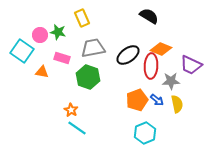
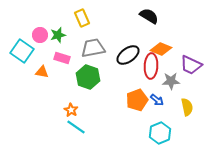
green star: moved 3 px down; rotated 28 degrees counterclockwise
yellow semicircle: moved 10 px right, 3 px down
cyan line: moved 1 px left, 1 px up
cyan hexagon: moved 15 px right
